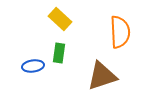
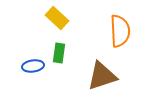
yellow rectangle: moved 3 px left, 1 px up
orange semicircle: moved 1 px up
